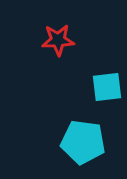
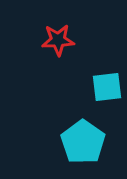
cyan pentagon: rotated 27 degrees clockwise
